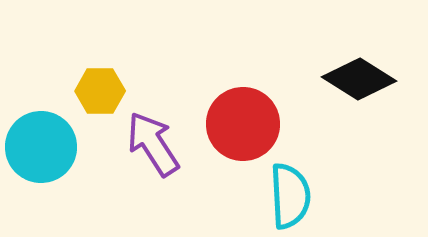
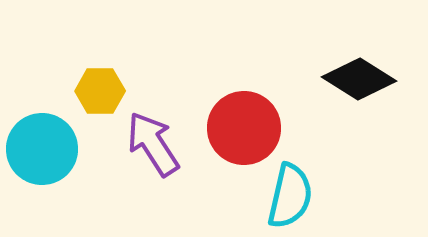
red circle: moved 1 px right, 4 px down
cyan circle: moved 1 px right, 2 px down
cyan semicircle: rotated 16 degrees clockwise
